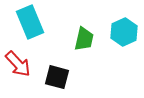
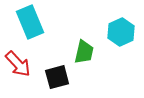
cyan hexagon: moved 3 px left
green trapezoid: moved 13 px down
black square: rotated 30 degrees counterclockwise
